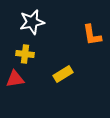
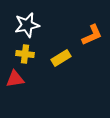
white star: moved 5 px left, 3 px down
orange L-shape: rotated 105 degrees counterclockwise
yellow rectangle: moved 2 px left, 16 px up
